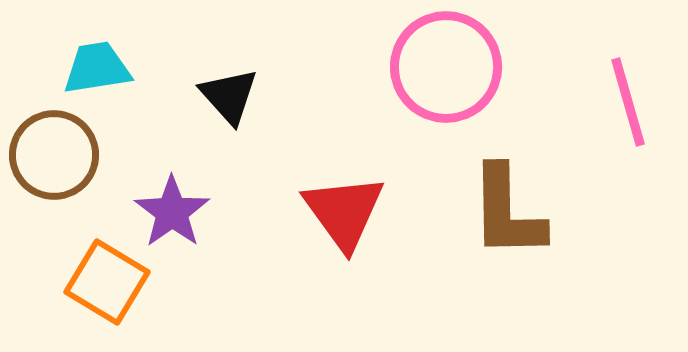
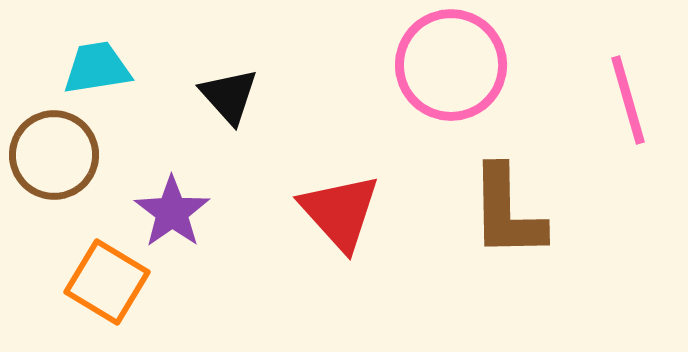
pink circle: moved 5 px right, 2 px up
pink line: moved 2 px up
red triangle: moved 4 px left; rotated 6 degrees counterclockwise
